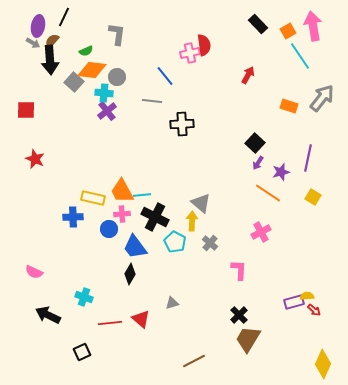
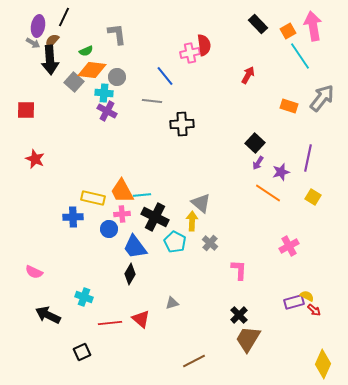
gray L-shape at (117, 34): rotated 15 degrees counterclockwise
purple cross at (107, 111): rotated 24 degrees counterclockwise
pink cross at (261, 232): moved 28 px right, 14 px down
yellow semicircle at (307, 296): rotated 32 degrees clockwise
